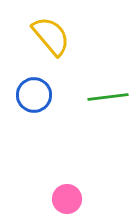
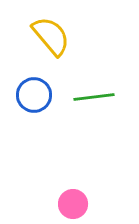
green line: moved 14 px left
pink circle: moved 6 px right, 5 px down
